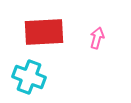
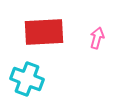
cyan cross: moved 2 px left, 2 px down
